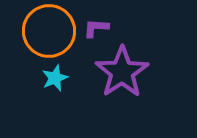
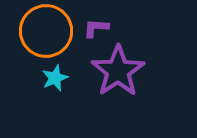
orange circle: moved 3 px left
purple star: moved 4 px left, 1 px up
